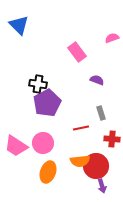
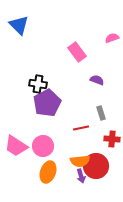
pink circle: moved 3 px down
purple arrow: moved 21 px left, 10 px up
